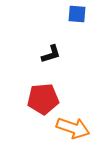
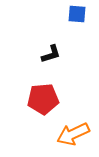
orange arrow: moved 6 px down; rotated 136 degrees clockwise
